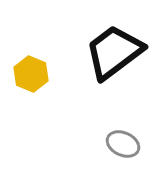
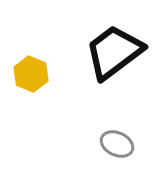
gray ellipse: moved 6 px left
